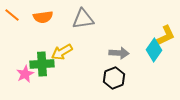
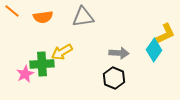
orange line: moved 4 px up
gray triangle: moved 2 px up
yellow L-shape: moved 2 px up
black hexagon: rotated 15 degrees counterclockwise
